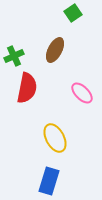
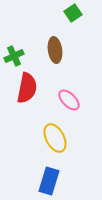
brown ellipse: rotated 35 degrees counterclockwise
pink ellipse: moved 13 px left, 7 px down
